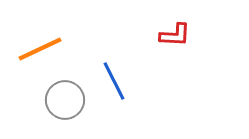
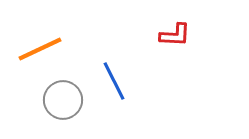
gray circle: moved 2 px left
